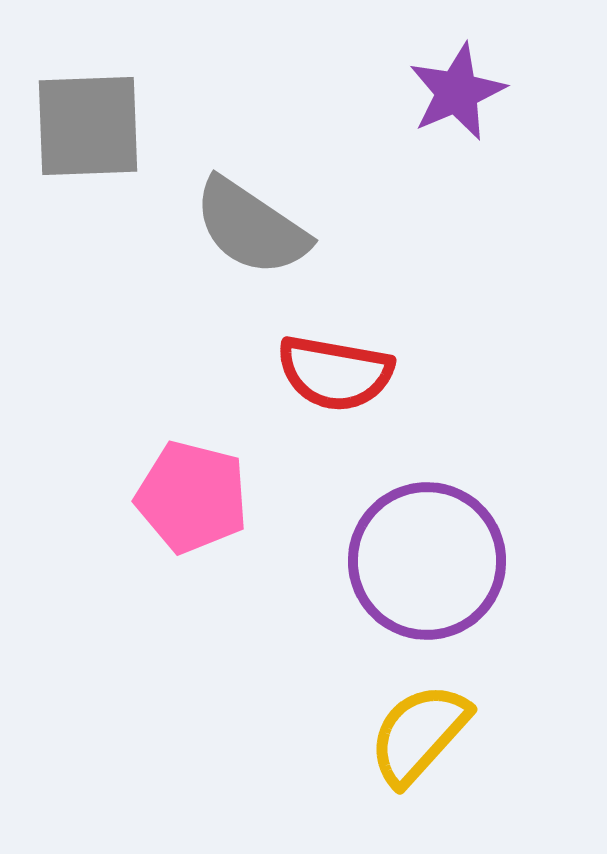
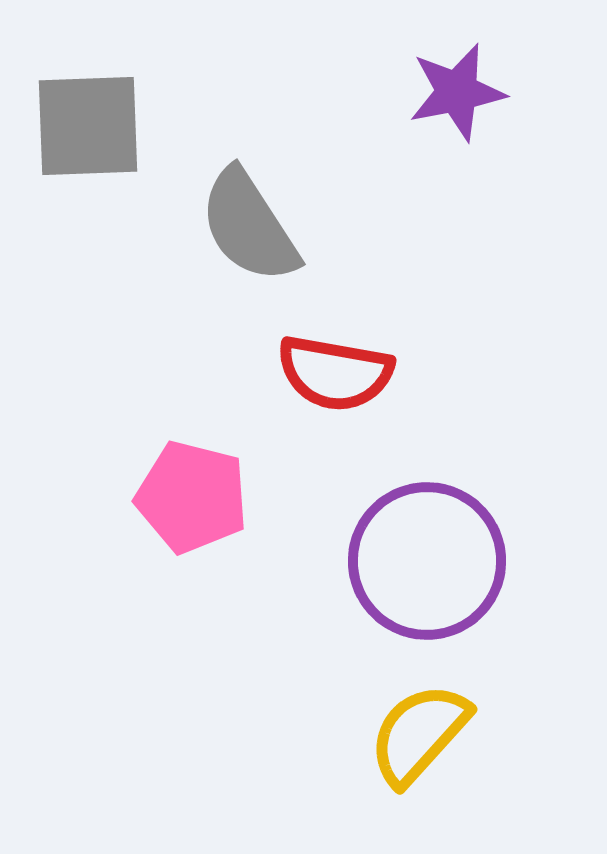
purple star: rotated 12 degrees clockwise
gray semicircle: moved 2 px left, 1 px up; rotated 23 degrees clockwise
